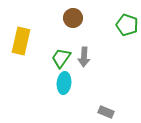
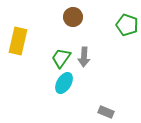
brown circle: moved 1 px up
yellow rectangle: moved 3 px left
cyan ellipse: rotated 25 degrees clockwise
